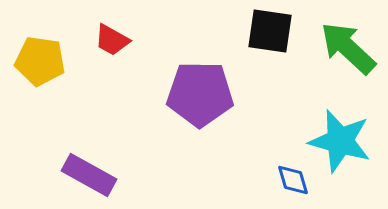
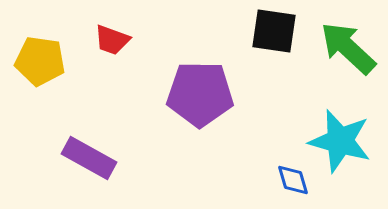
black square: moved 4 px right
red trapezoid: rotated 9 degrees counterclockwise
purple rectangle: moved 17 px up
